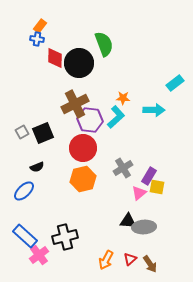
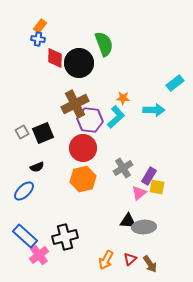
blue cross: moved 1 px right
